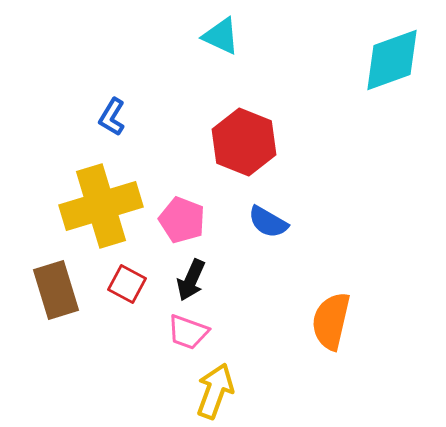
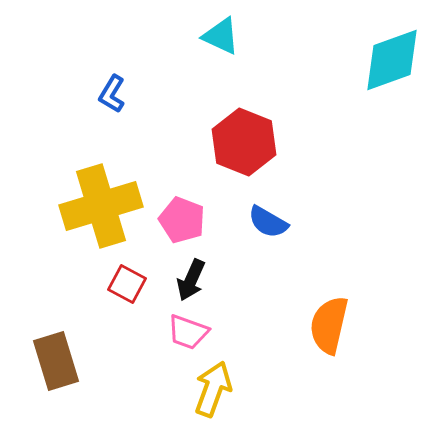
blue L-shape: moved 23 px up
brown rectangle: moved 71 px down
orange semicircle: moved 2 px left, 4 px down
yellow arrow: moved 2 px left, 2 px up
